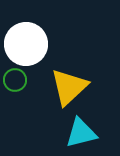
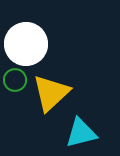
yellow triangle: moved 18 px left, 6 px down
